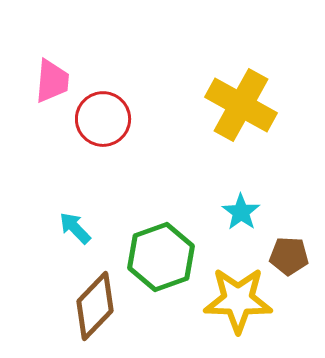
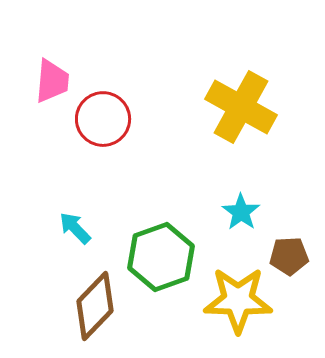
yellow cross: moved 2 px down
brown pentagon: rotated 6 degrees counterclockwise
